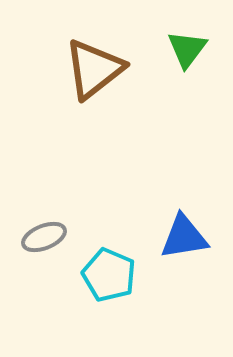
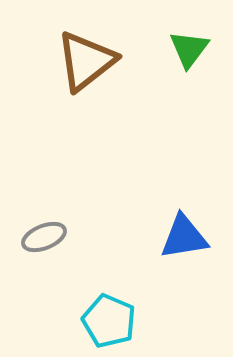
green triangle: moved 2 px right
brown triangle: moved 8 px left, 8 px up
cyan pentagon: moved 46 px down
